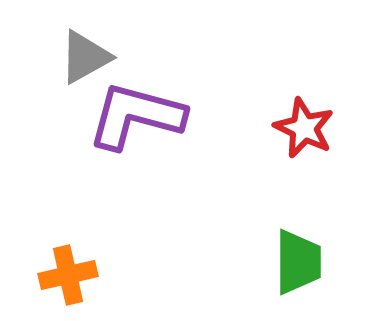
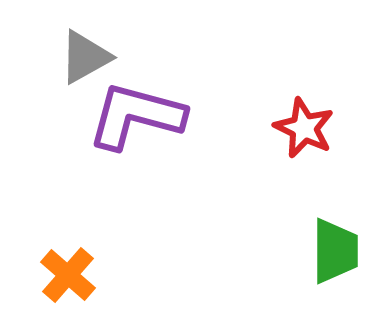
green trapezoid: moved 37 px right, 11 px up
orange cross: rotated 36 degrees counterclockwise
